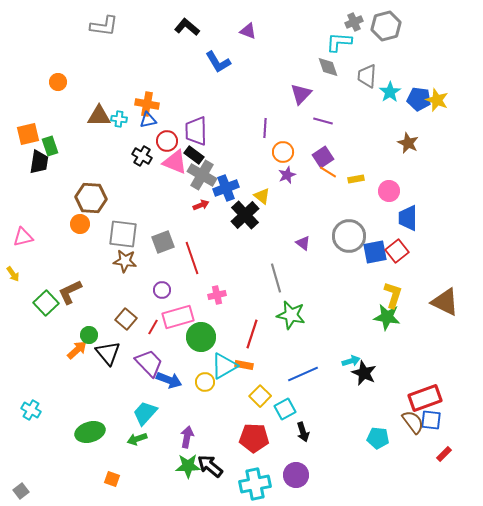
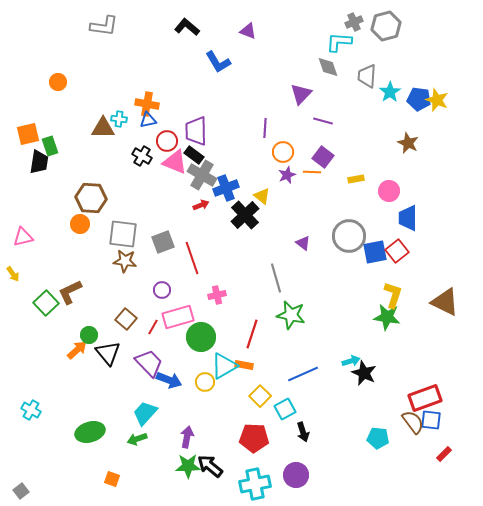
brown triangle at (99, 116): moved 4 px right, 12 px down
purple square at (323, 157): rotated 20 degrees counterclockwise
orange line at (328, 172): moved 16 px left; rotated 30 degrees counterclockwise
